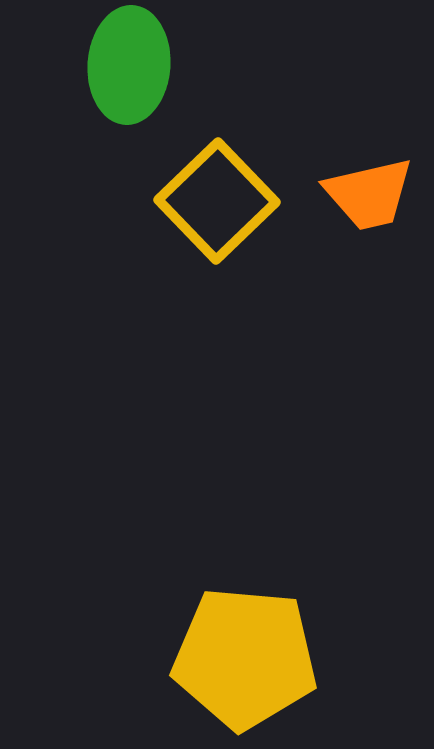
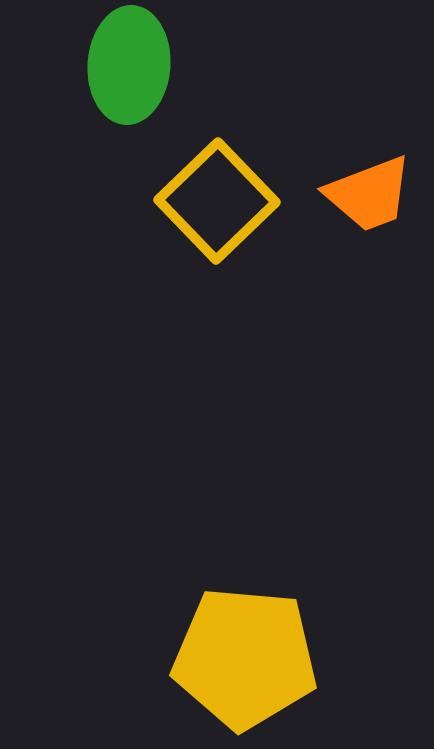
orange trapezoid: rotated 8 degrees counterclockwise
